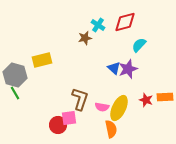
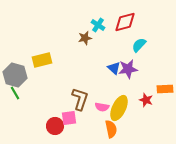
purple star: rotated 12 degrees clockwise
orange rectangle: moved 8 px up
red circle: moved 3 px left, 1 px down
